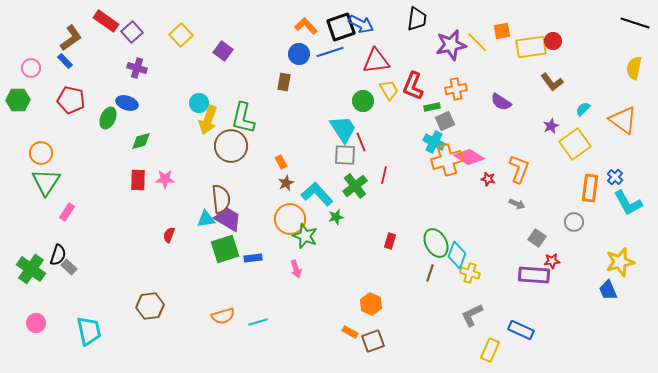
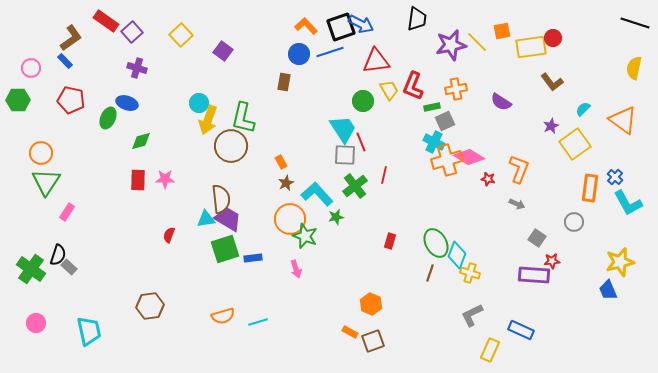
red circle at (553, 41): moved 3 px up
